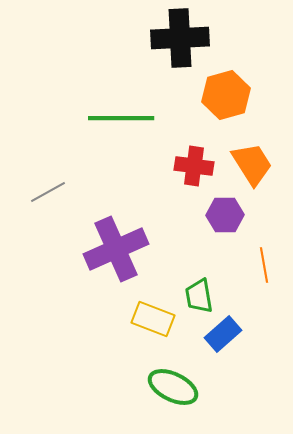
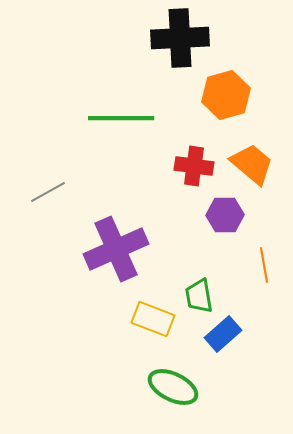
orange trapezoid: rotated 18 degrees counterclockwise
